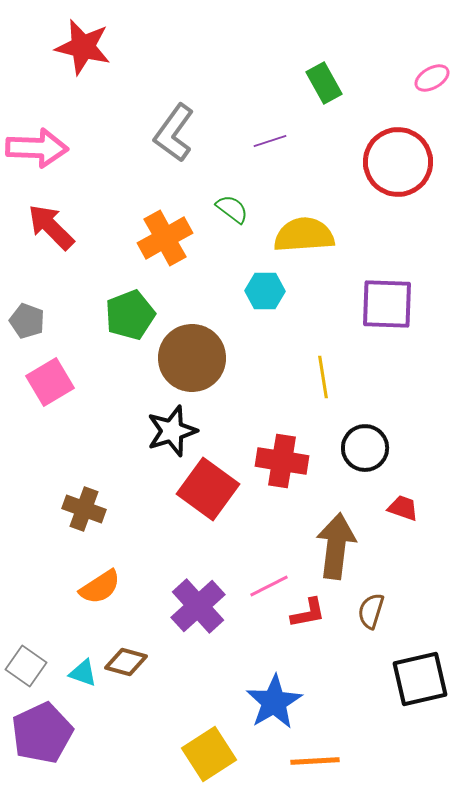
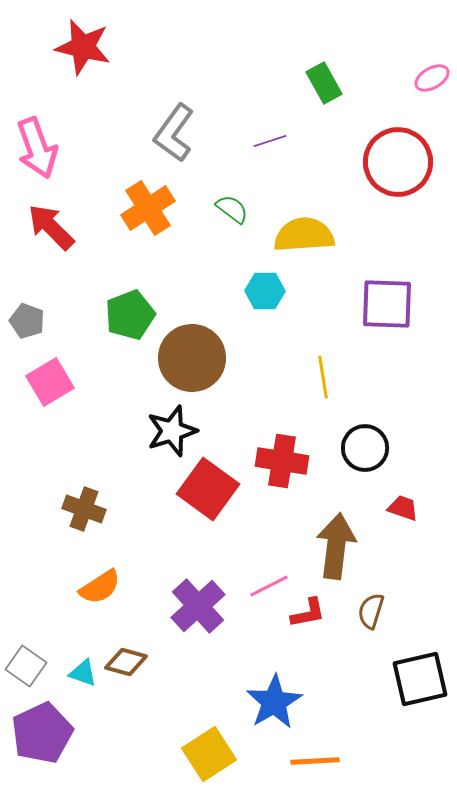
pink arrow: rotated 68 degrees clockwise
orange cross: moved 17 px left, 30 px up; rotated 4 degrees counterclockwise
